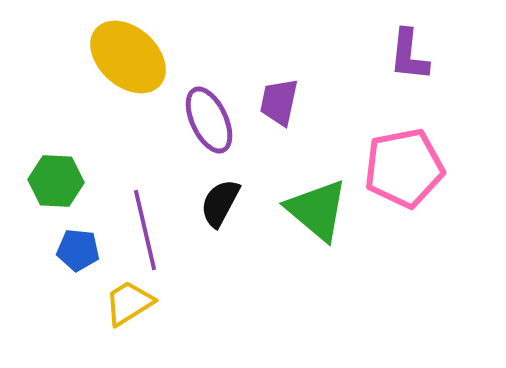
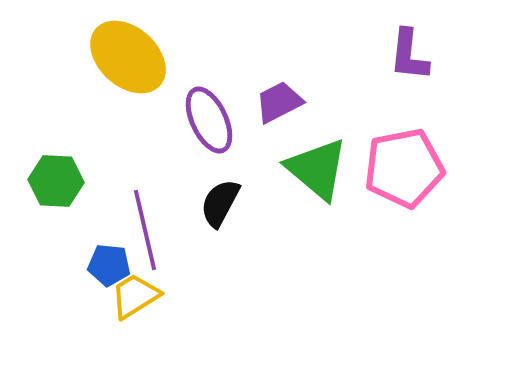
purple trapezoid: rotated 51 degrees clockwise
green triangle: moved 41 px up
blue pentagon: moved 31 px right, 15 px down
yellow trapezoid: moved 6 px right, 7 px up
